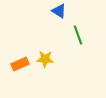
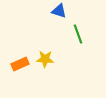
blue triangle: rotated 14 degrees counterclockwise
green line: moved 1 px up
